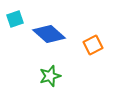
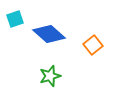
orange square: rotated 12 degrees counterclockwise
